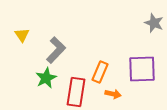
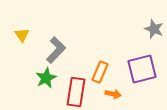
gray star: moved 6 px down
purple square: rotated 12 degrees counterclockwise
